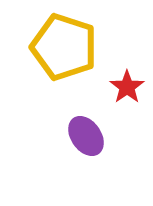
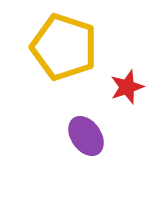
red star: rotated 16 degrees clockwise
